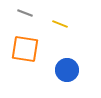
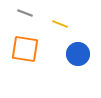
blue circle: moved 11 px right, 16 px up
